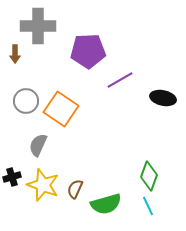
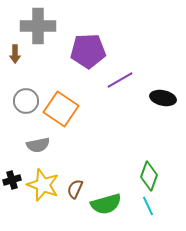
gray semicircle: rotated 125 degrees counterclockwise
black cross: moved 3 px down
